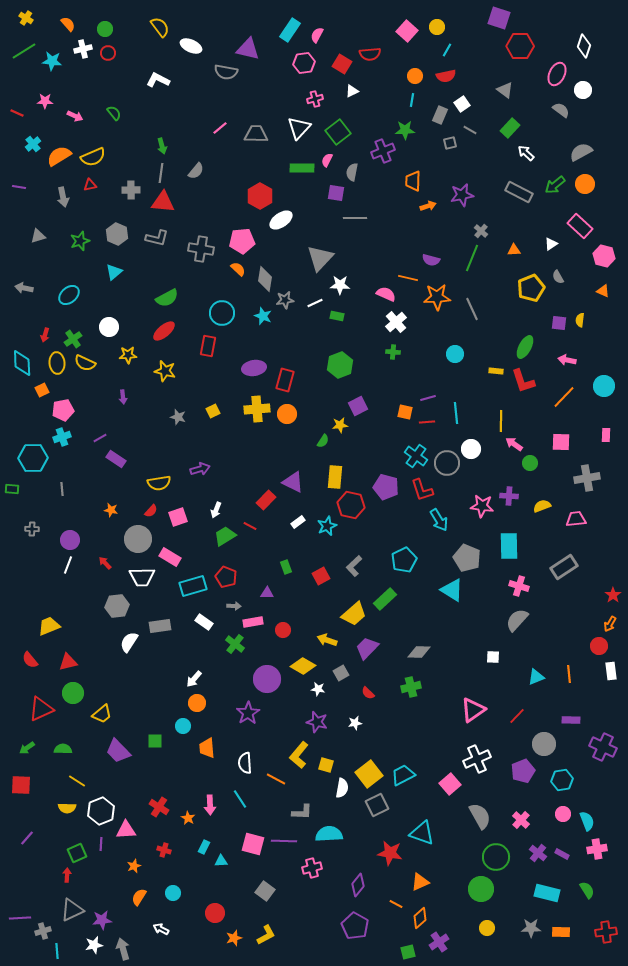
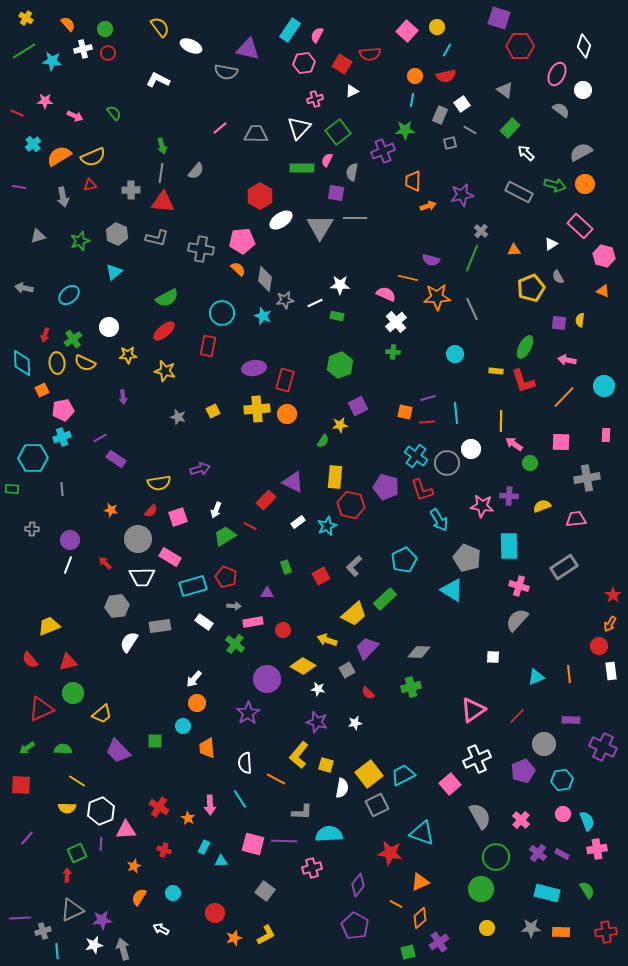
green arrow at (555, 185): rotated 125 degrees counterclockwise
gray triangle at (320, 258): moved 31 px up; rotated 12 degrees counterclockwise
gray square at (341, 673): moved 6 px right, 3 px up
